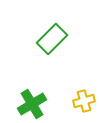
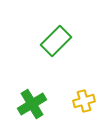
green rectangle: moved 4 px right, 2 px down
